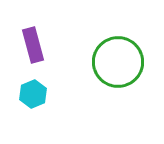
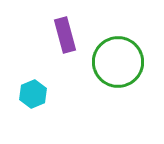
purple rectangle: moved 32 px right, 10 px up
